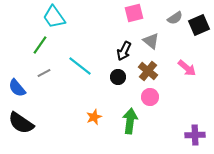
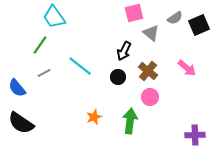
gray triangle: moved 8 px up
